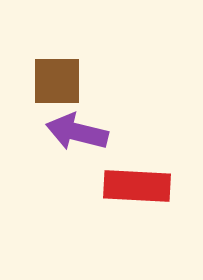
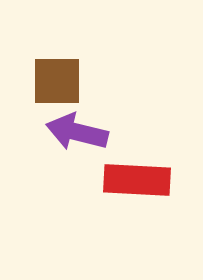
red rectangle: moved 6 px up
